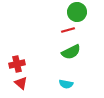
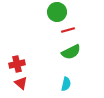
green circle: moved 20 px left
cyan semicircle: rotated 88 degrees counterclockwise
